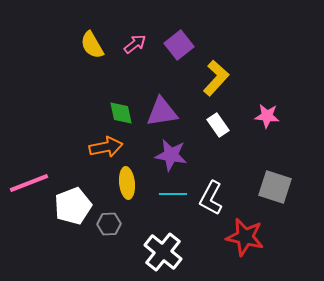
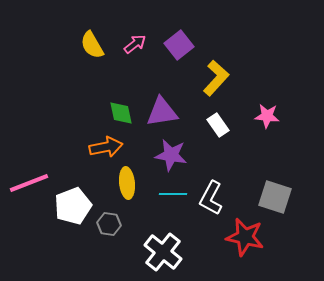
gray square: moved 10 px down
gray hexagon: rotated 10 degrees clockwise
